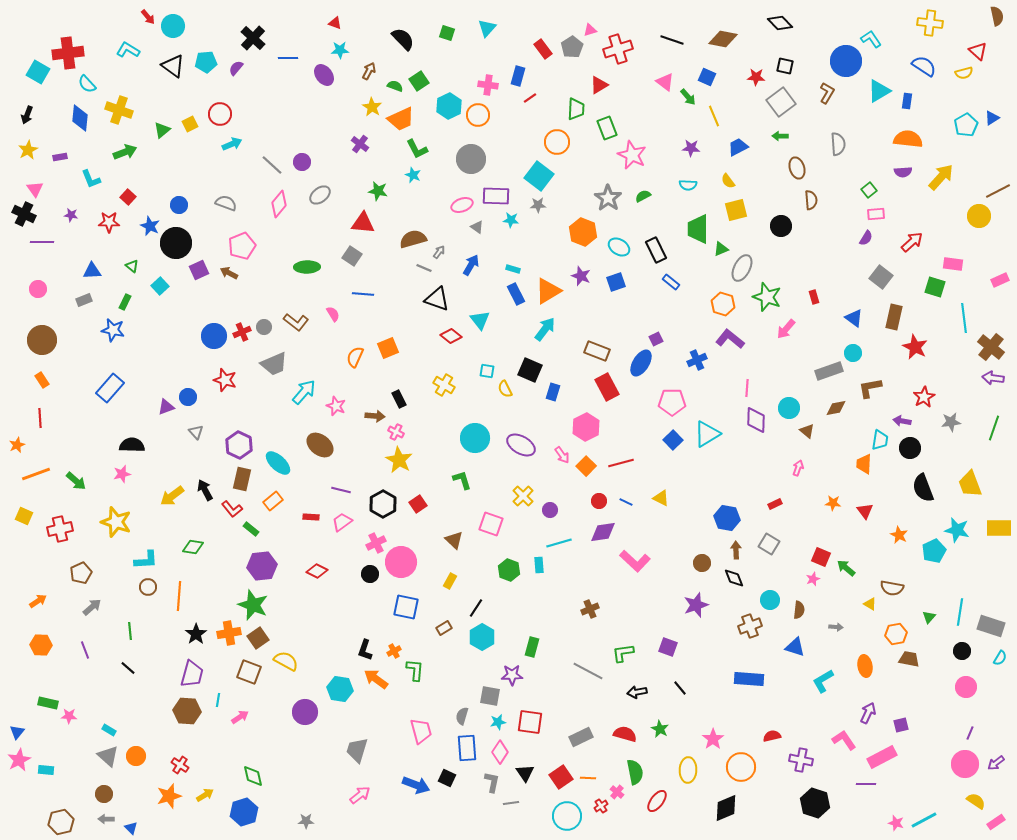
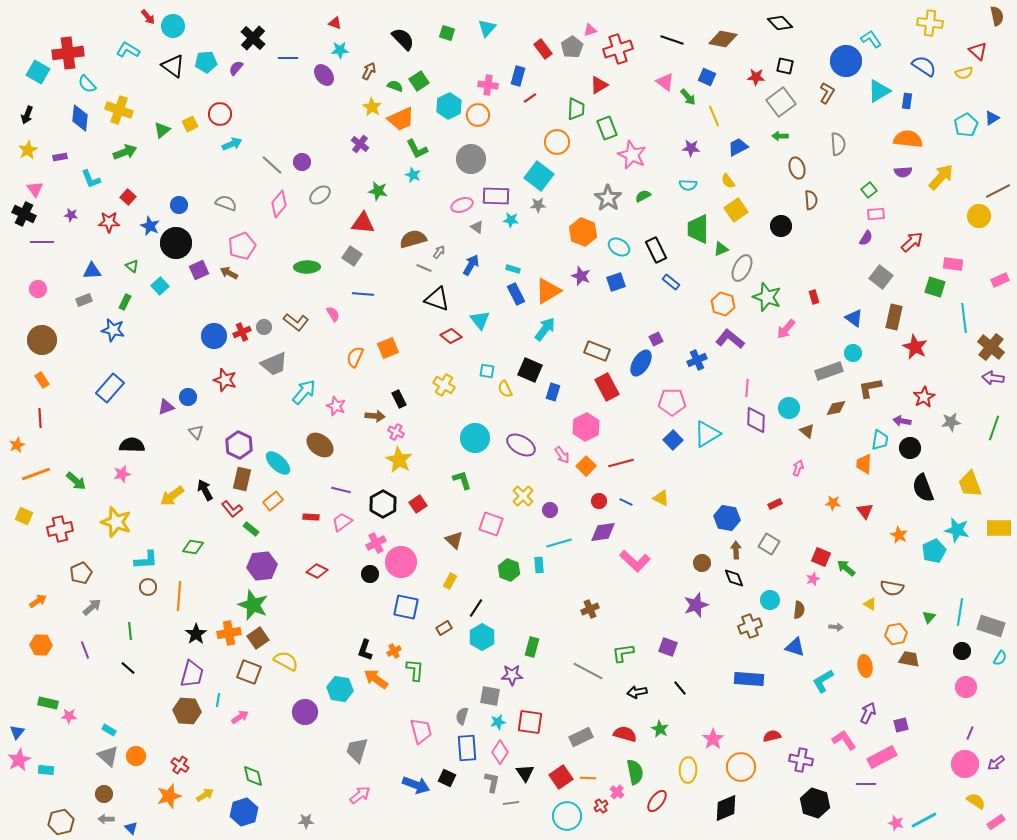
yellow square at (736, 210): rotated 20 degrees counterclockwise
